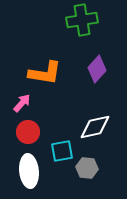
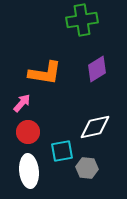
purple diamond: rotated 16 degrees clockwise
